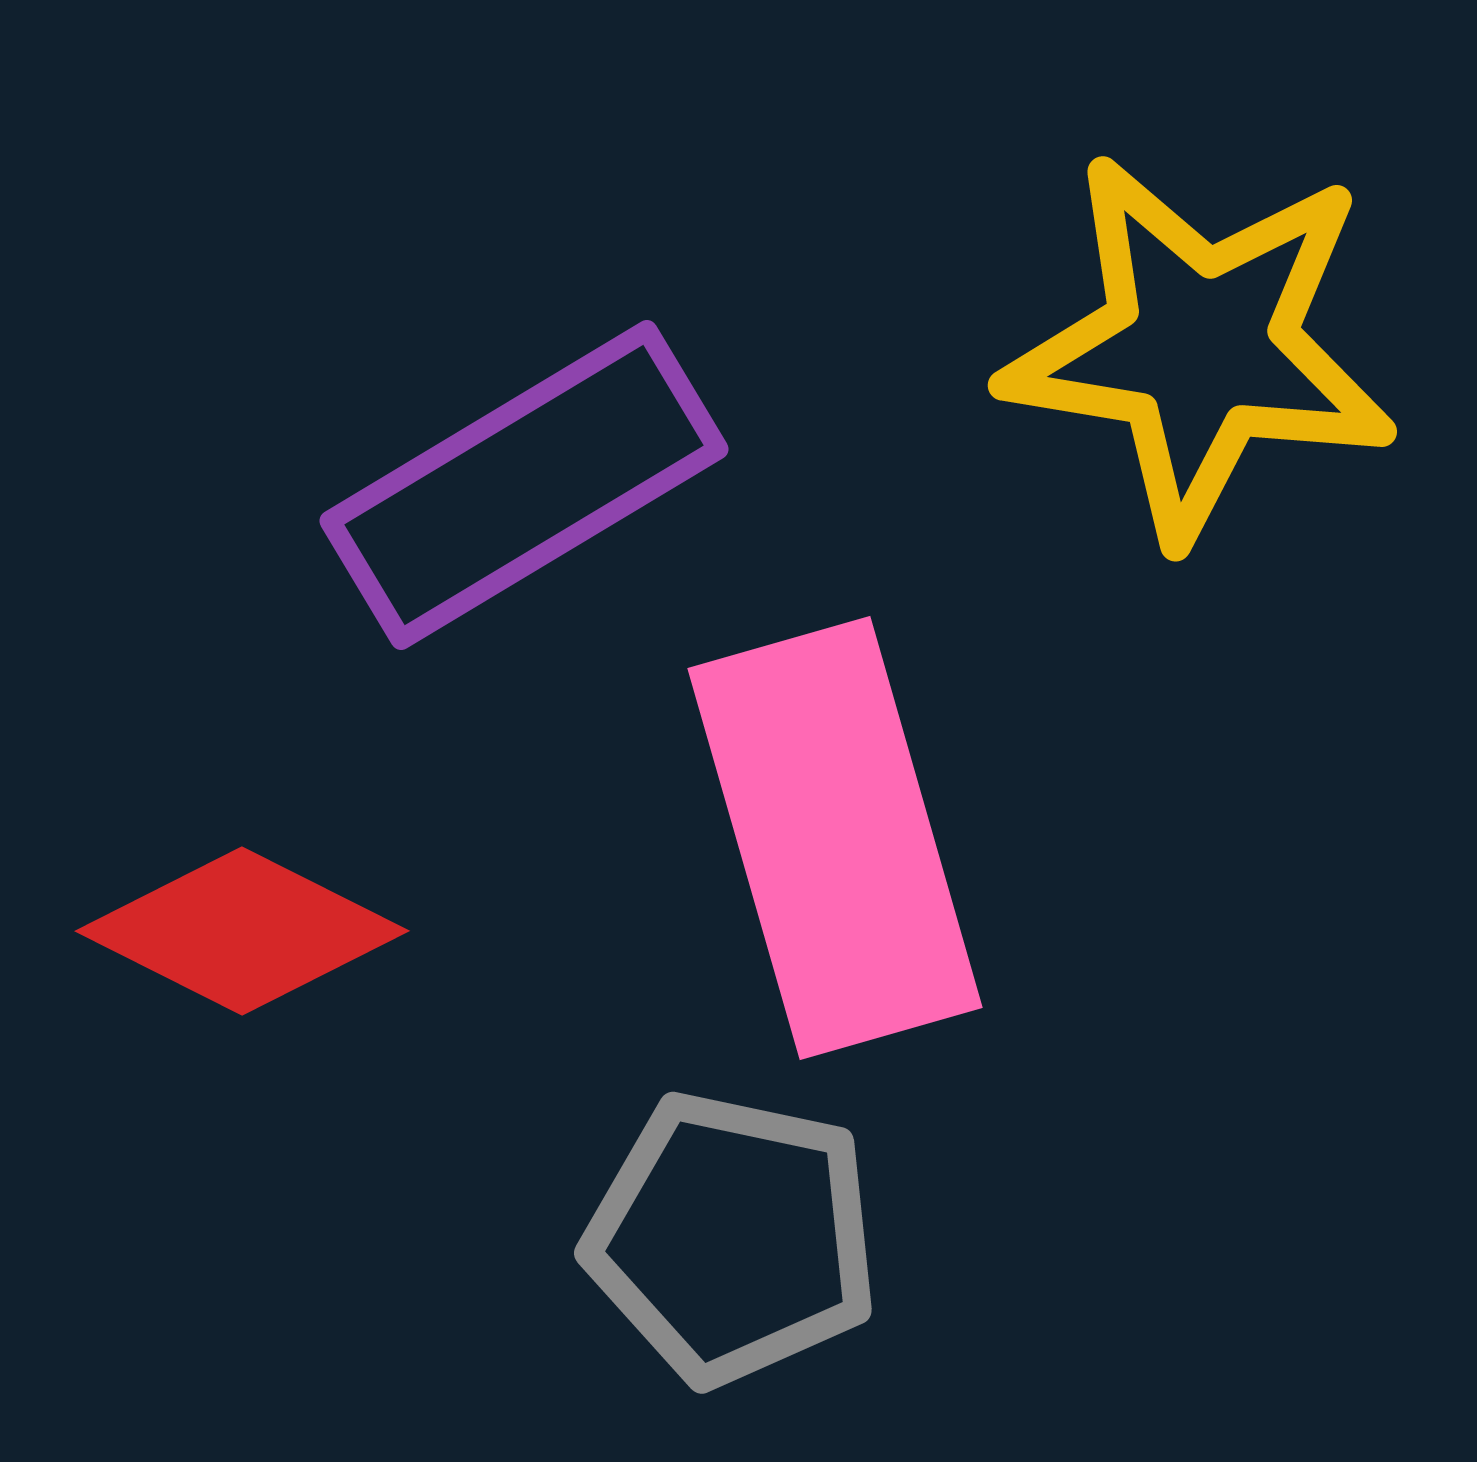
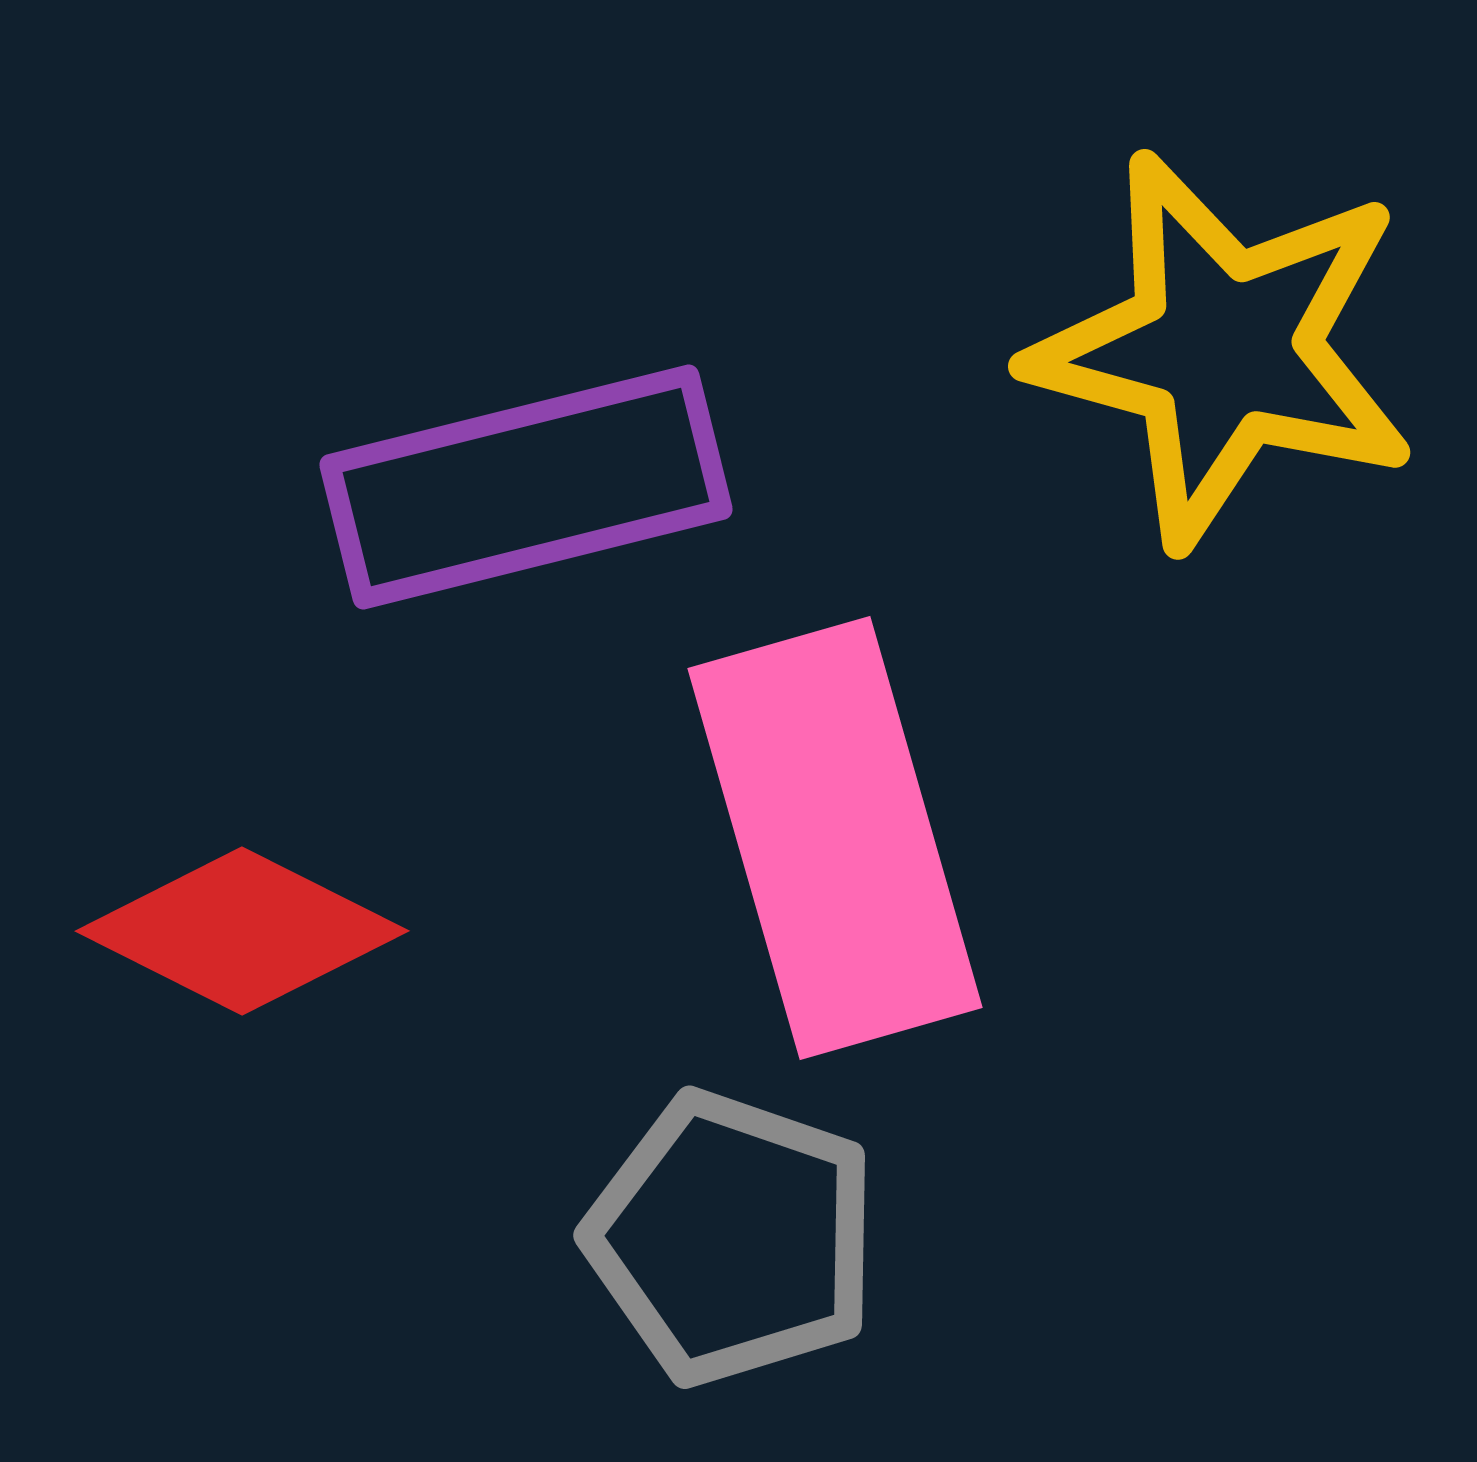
yellow star: moved 23 px right, 2 px down; rotated 6 degrees clockwise
purple rectangle: moved 2 px right, 2 px down; rotated 17 degrees clockwise
gray pentagon: rotated 7 degrees clockwise
